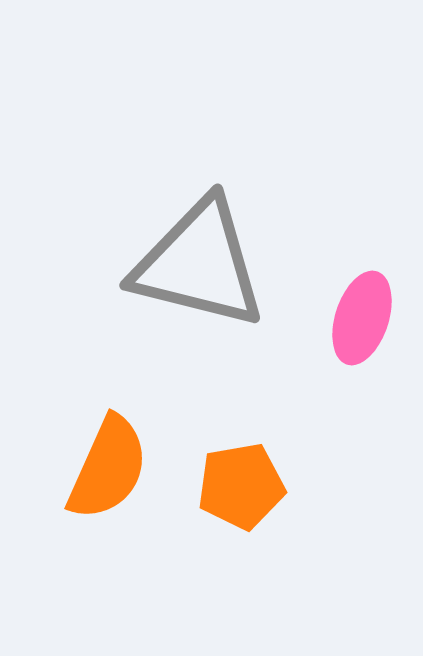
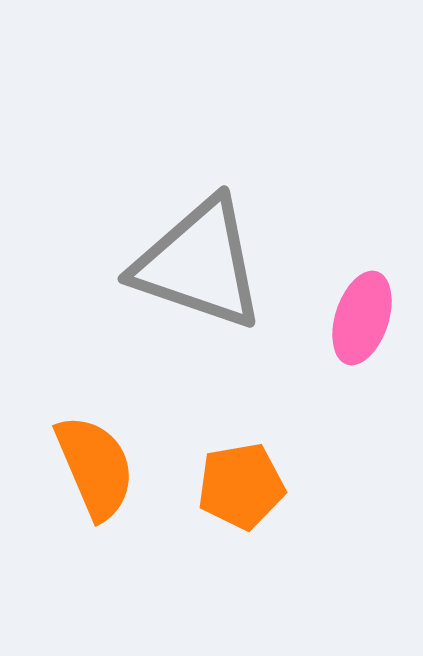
gray triangle: rotated 5 degrees clockwise
orange semicircle: moved 13 px left, 1 px up; rotated 47 degrees counterclockwise
